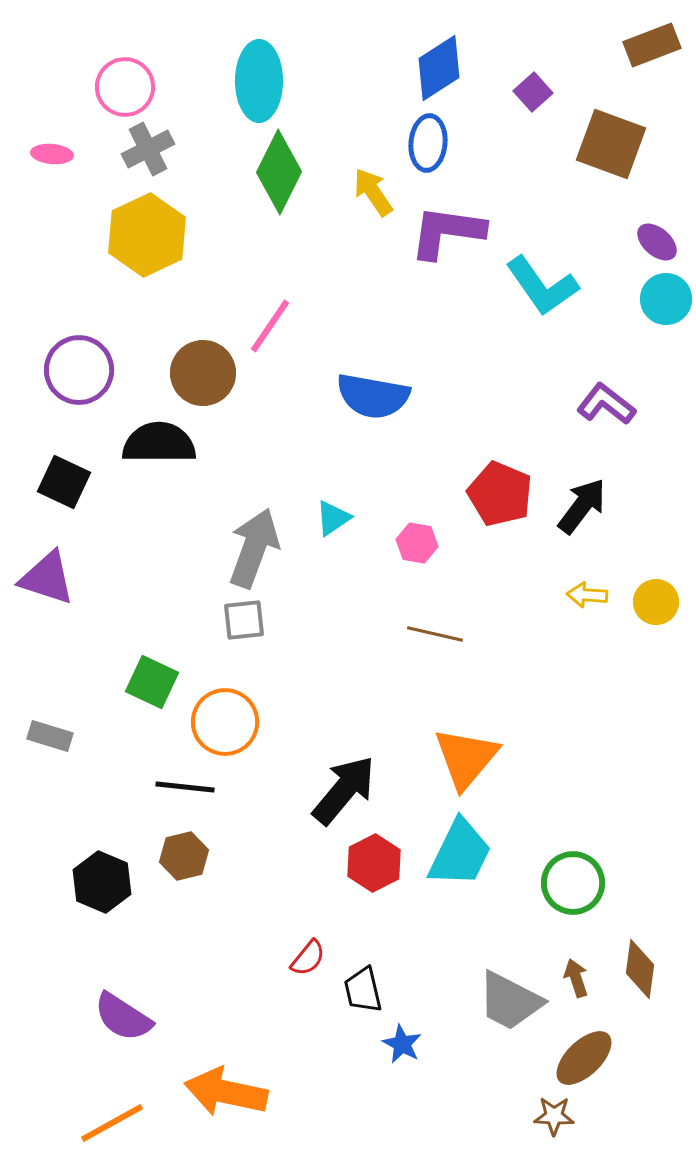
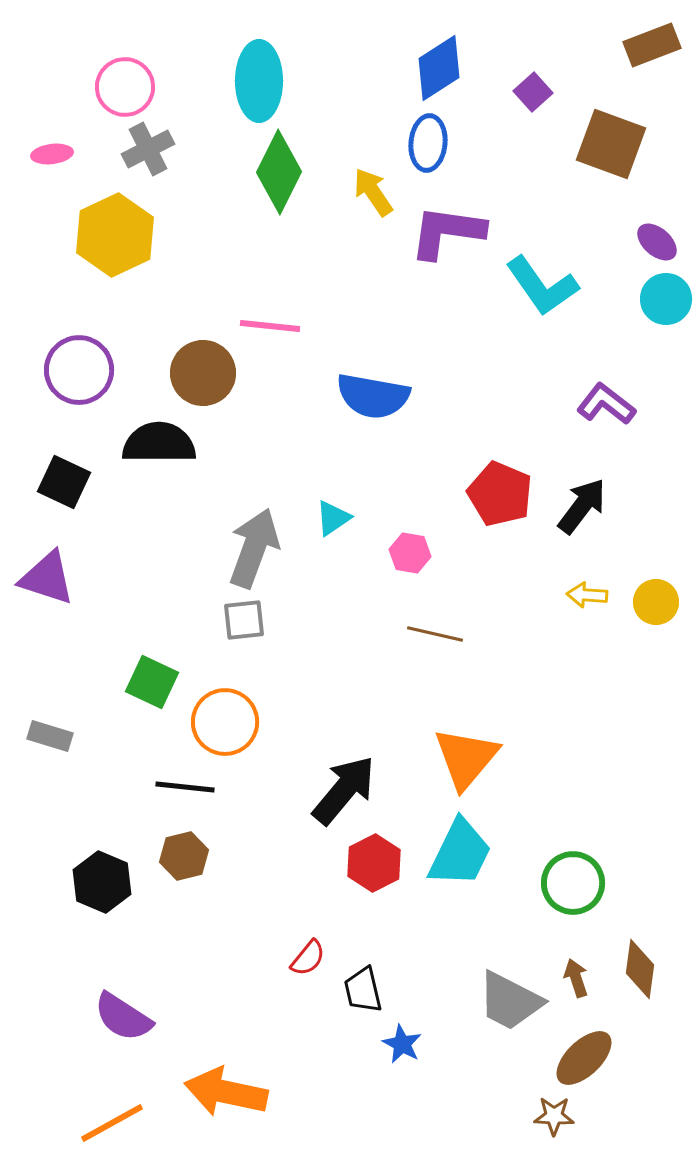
pink ellipse at (52, 154): rotated 12 degrees counterclockwise
yellow hexagon at (147, 235): moved 32 px left
pink line at (270, 326): rotated 62 degrees clockwise
pink hexagon at (417, 543): moved 7 px left, 10 px down
